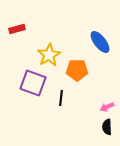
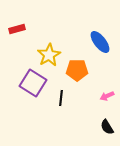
purple square: rotated 12 degrees clockwise
pink arrow: moved 11 px up
black semicircle: rotated 28 degrees counterclockwise
